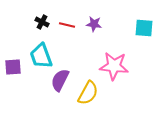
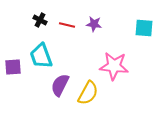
black cross: moved 2 px left, 2 px up
purple semicircle: moved 5 px down
